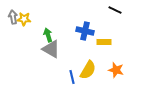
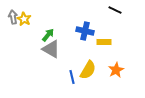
yellow star: rotated 24 degrees clockwise
green arrow: rotated 56 degrees clockwise
orange star: rotated 28 degrees clockwise
